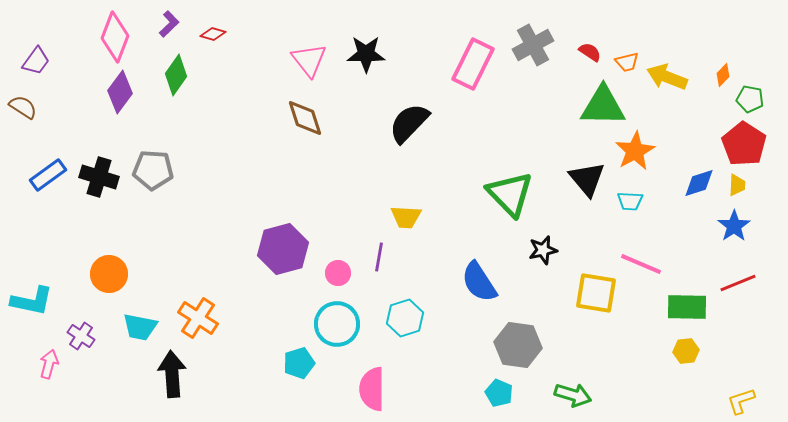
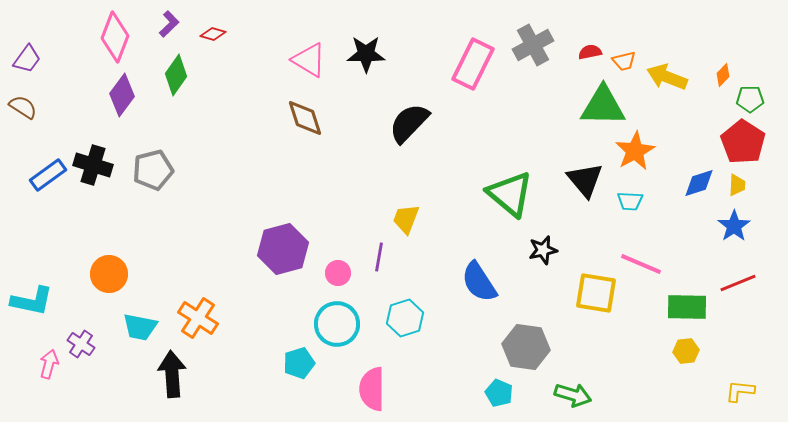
red semicircle at (590, 52): rotated 45 degrees counterclockwise
pink triangle at (309, 60): rotated 21 degrees counterclockwise
purple trapezoid at (36, 61): moved 9 px left, 2 px up
orange trapezoid at (627, 62): moved 3 px left, 1 px up
purple diamond at (120, 92): moved 2 px right, 3 px down
green pentagon at (750, 99): rotated 12 degrees counterclockwise
red pentagon at (744, 144): moved 1 px left, 2 px up
gray pentagon at (153, 170): rotated 18 degrees counterclockwise
black cross at (99, 177): moved 6 px left, 12 px up
black triangle at (587, 179): moved 2 px left, 1 px down
green triangle at (510, 194): rotated 6 degrees counterclockwise
yellow trapezoid at (406, 217): moved 2 px down; rotated 108 degrees clockwise
purple cross at (81, 336): moved 8 px down
gray hexagon at (518, 345): moved 8 px right, 2 px down
yellow L-shape at (741, 401): moved 1 px left, 10 px up; rotated 24 degrees clockwise
